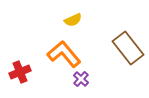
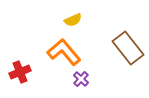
orange L-shape: moved 2 px up
